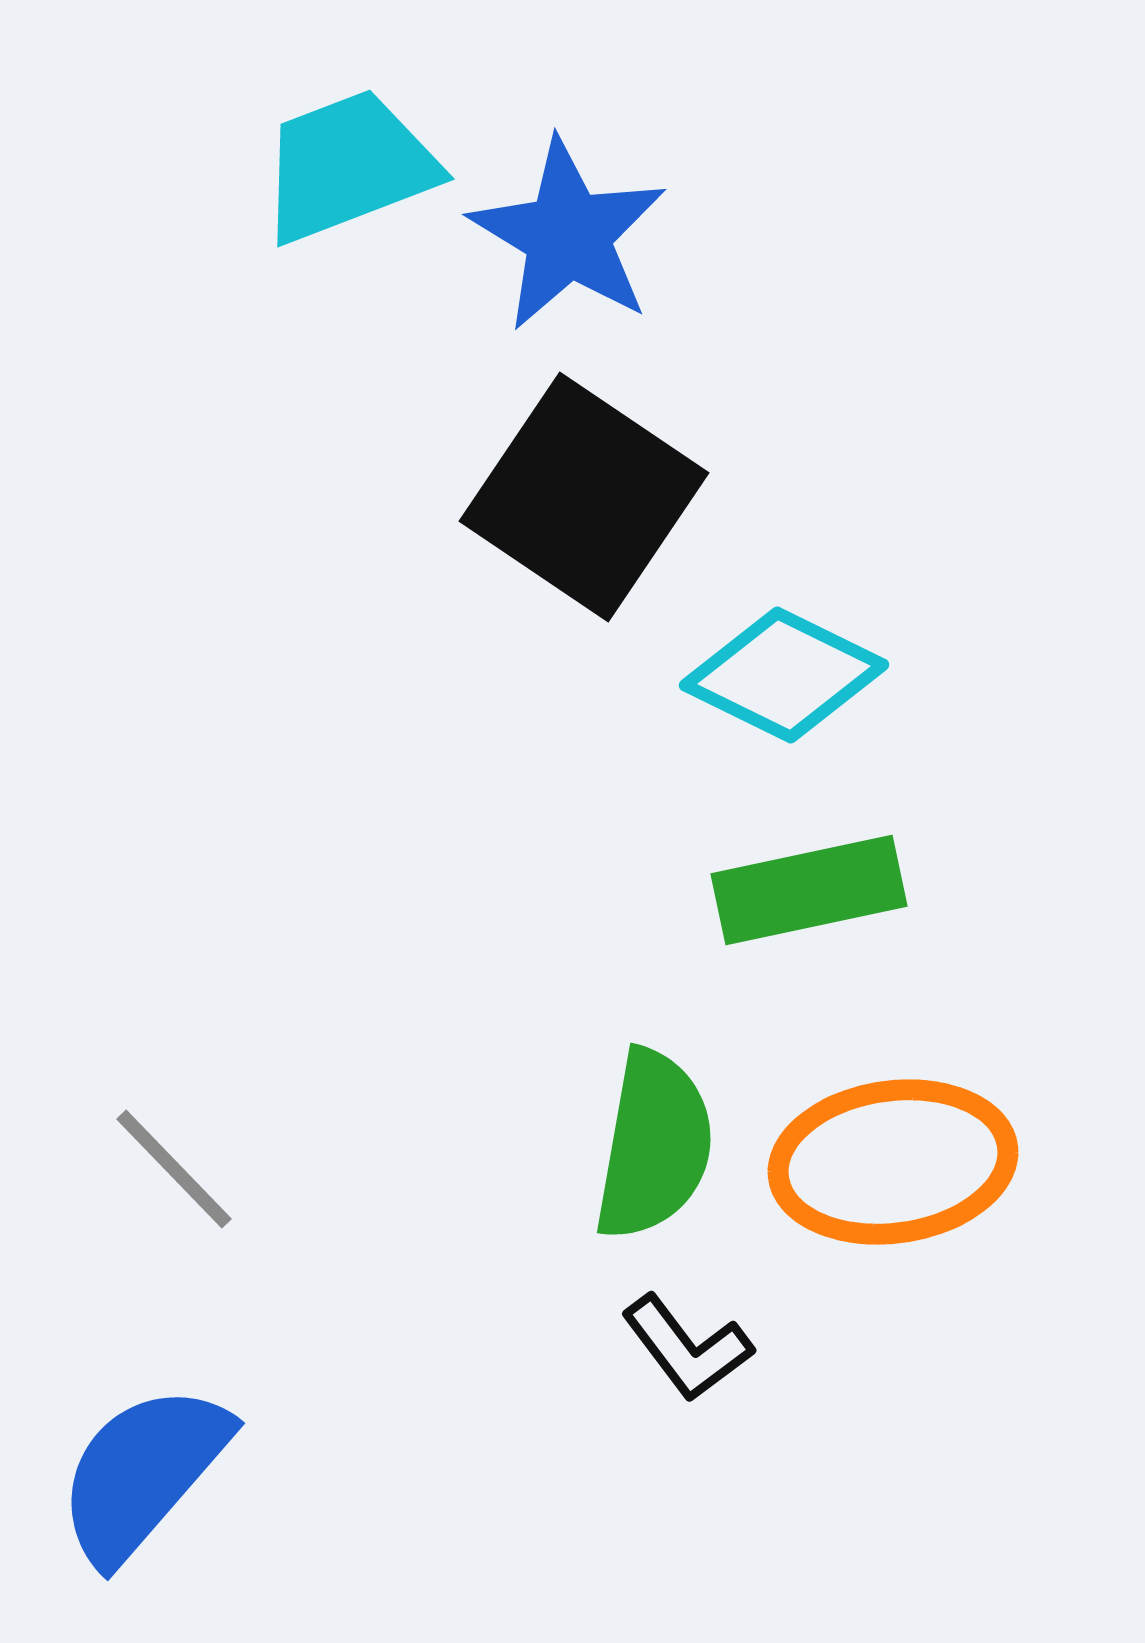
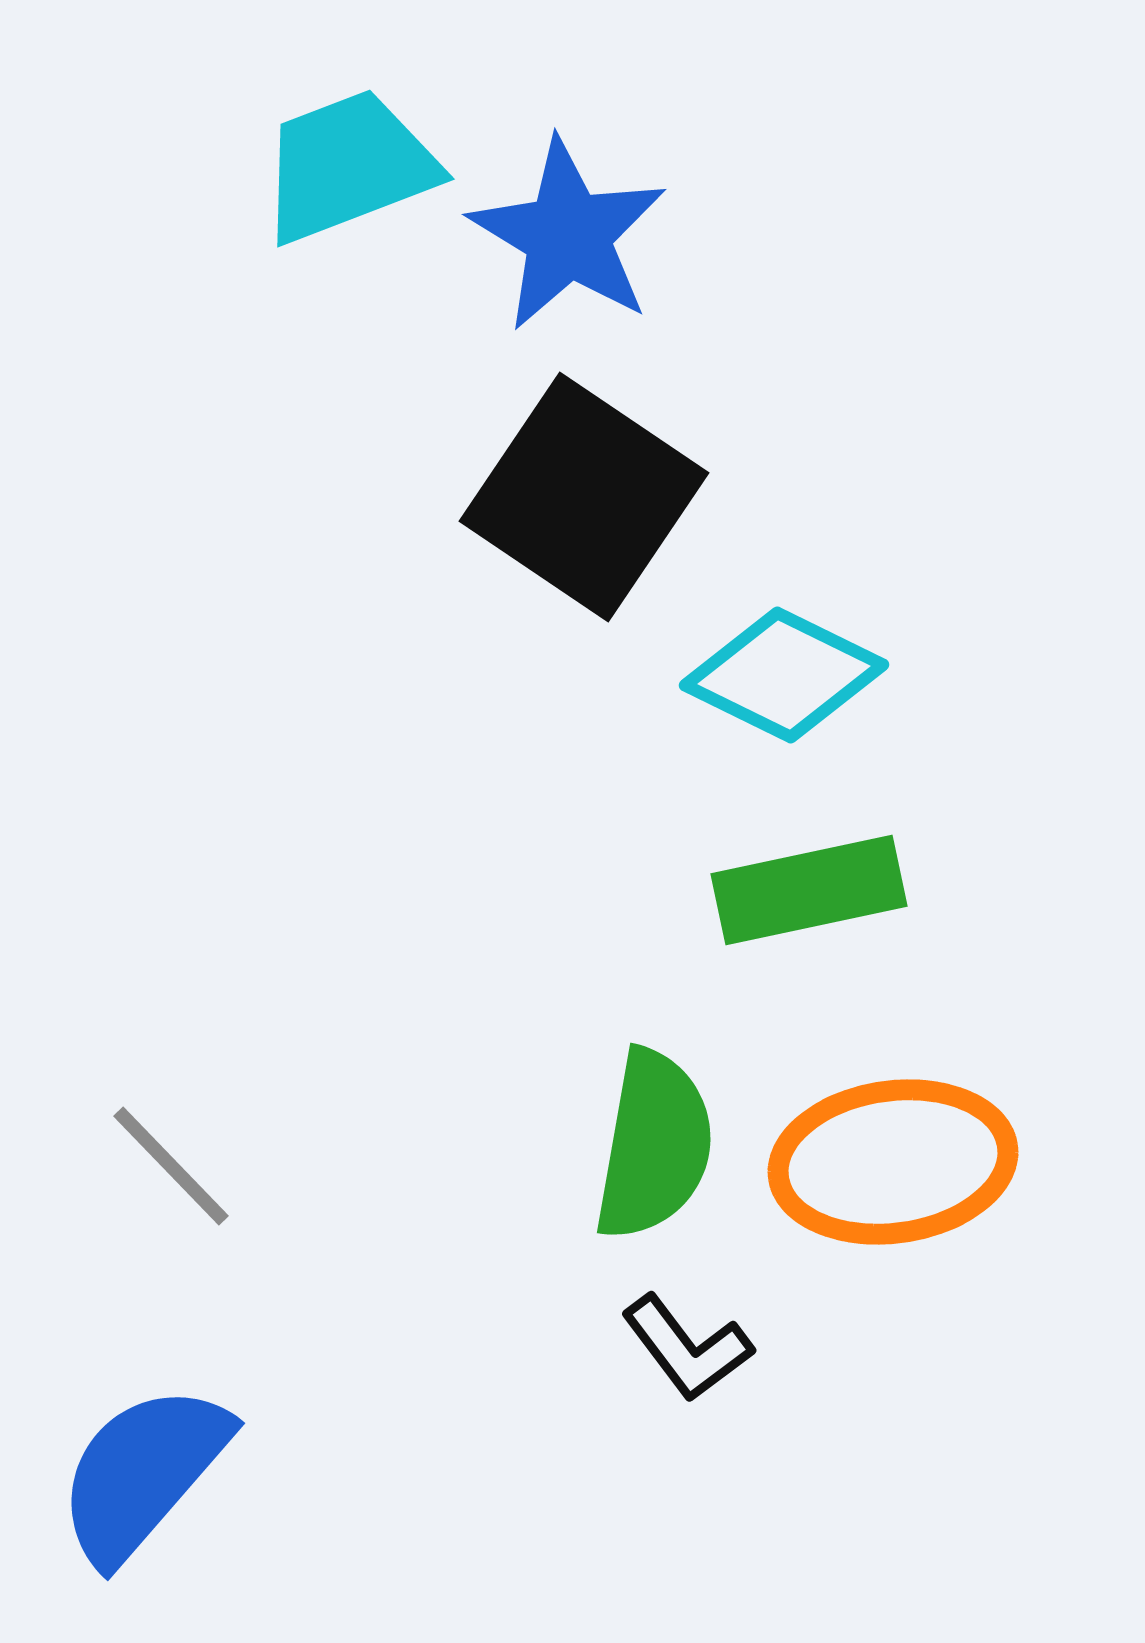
gray line: moved 3 px left, 3 px up
